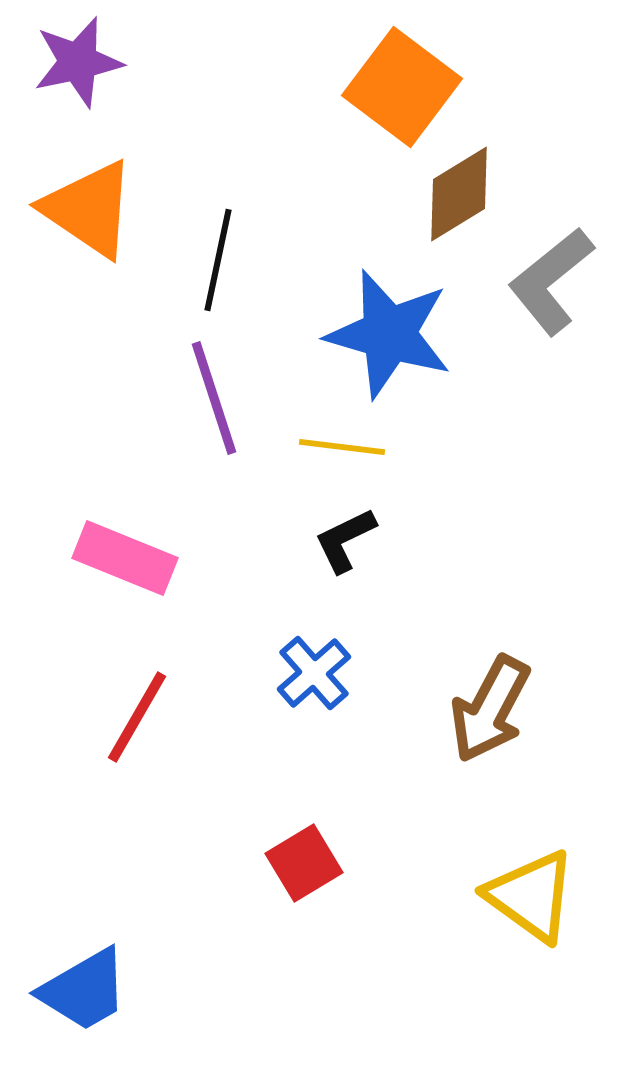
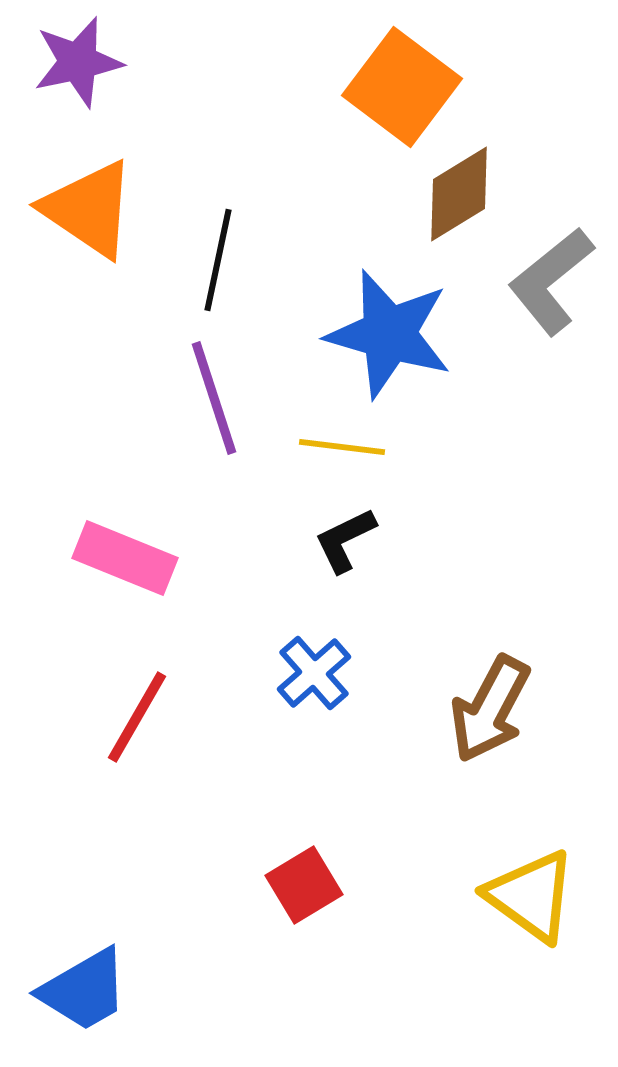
red square: moved 22 px down
